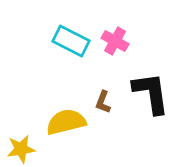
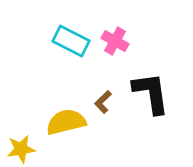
brown L-shape: rotated 25 degrees clockwise
